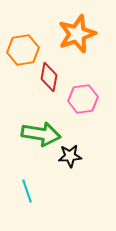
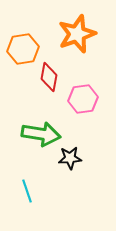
orange hexagon: moved 1 px up
black star: moved 2 px down
